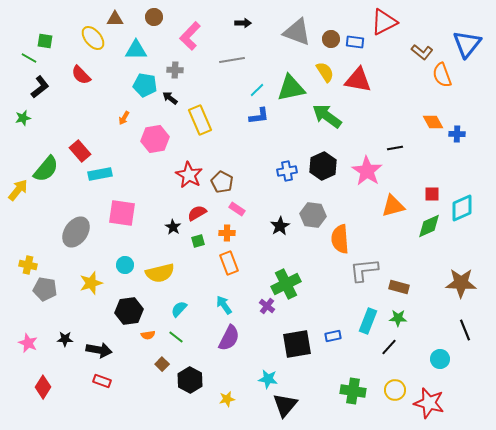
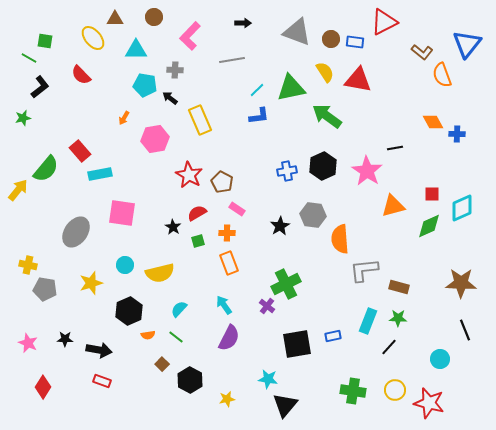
black hexagon at (129, 311): rotated 16 degrees counterclockwise
